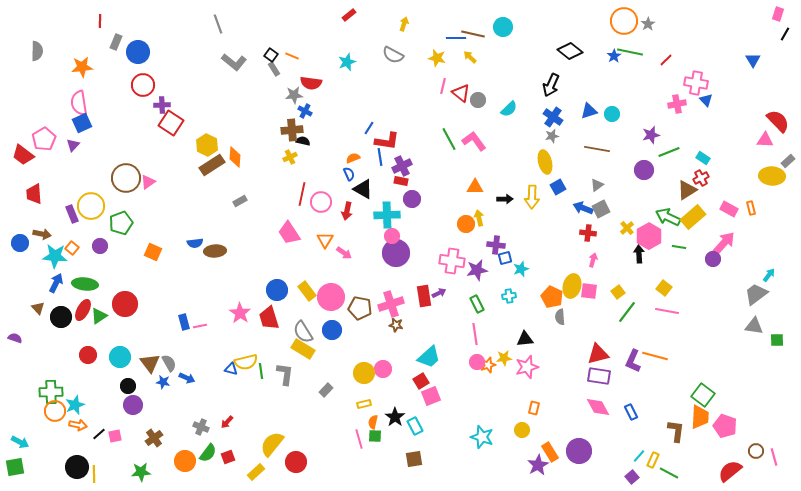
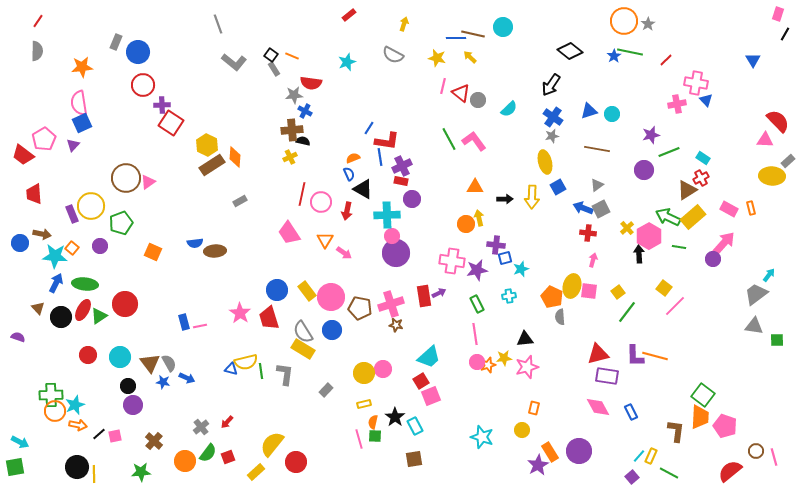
red line at (100, 21): moved 62 px left; rotated 32 degrees clockwise
black arrow at (551, 85): rotated 10 degrees clockwise
pink line at (667, 311): moved 8 px right, 5 px up; rotated 55 degrees counterclockwise
purple semicircle at (15, 338): moved 3 px right, 1 px up
purple L-shape at (633, 361): moved 2 px right, 5 px up; rotated 25 degrees counterclockwise
purple rectangle at (599, 376): moved 8 px right
green cross at (51, 392): moved 3 px down
gray cross at (201, 427): rotated 28 degrees clockwise
brown cross at (154, 438): moved 3 px down; rotated 12 degrees counterclockwise
yellow rectangle at (653, 460): moved 2 px left, 4 px up
